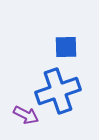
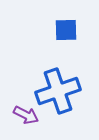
blue square: moved 17 px up
